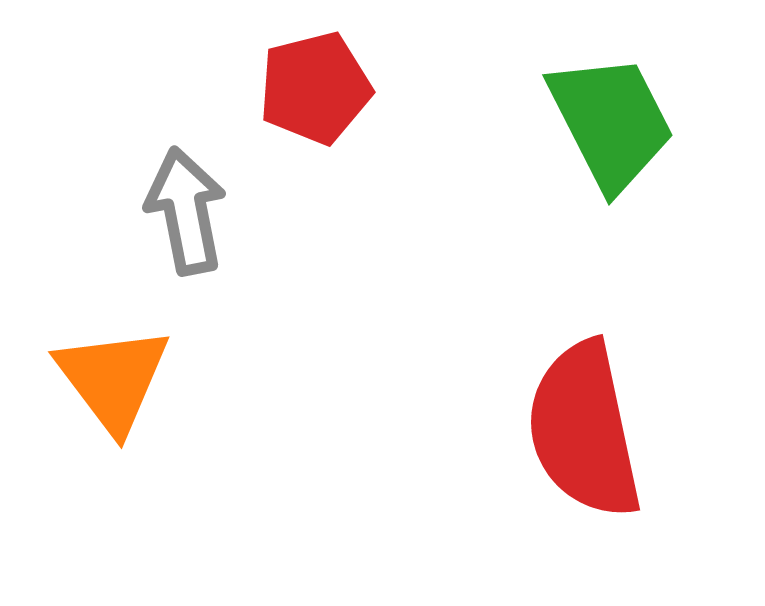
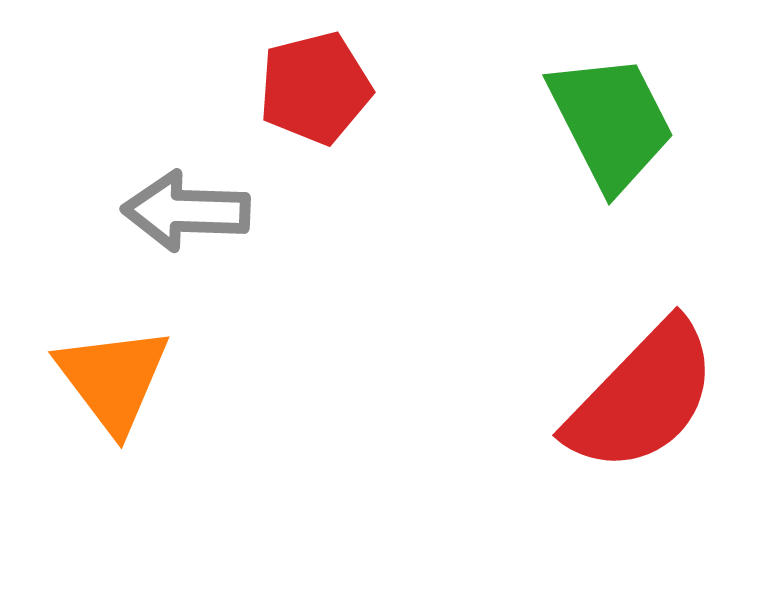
gray arrow: rotated 77 degrees counterclockwise
red semicircle: moved 58 px right, 33 px up; rotated 124 degrees counterclockwise
